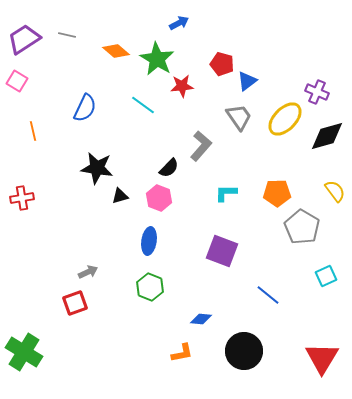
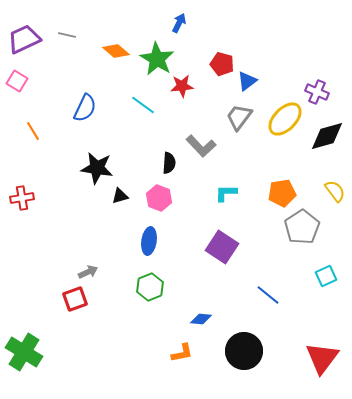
blue arrow: rotated 36 degrees counterclockwise
purple trapezoid: rotated 8 degrees clockwise
gray trapezoid: rotated 108 degrees counterclockwise
orange line: rotated 18 degrees counterclockwise
gray L-shape: rotated 96 degrees clockwise
black semicircle: moved 5 px up; rotated 40 degrees counterclockwise
orange pentagon: moved 5 px right; rotated 8 degrees counterclockwise
gray pentagon: rotated 8 degrees clockwise
purple square: moved 4 px up; rotated 12 degrees clockwise
green hexagon: rotated 16 degrees clockwise
red square: moved 4 px up
red triangle: rotated 6 degrees clockwise
